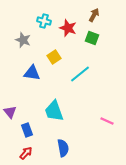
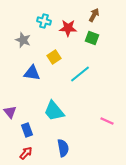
red star: rotated 18 degrees counterclockwise
cyan trapezoid: rotated 20 degrees counterclockwise
